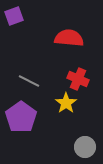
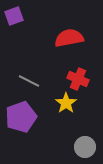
red semicircle: rotated 16 degrees counterclockwise
purple pentagon: rotated 16 degrees clockwise
